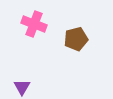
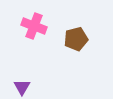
pink cross: moved 2 px down
